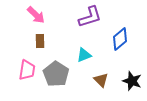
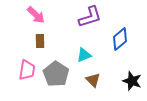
brown triangle: moved 8 px left
